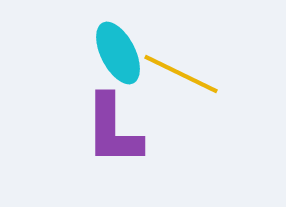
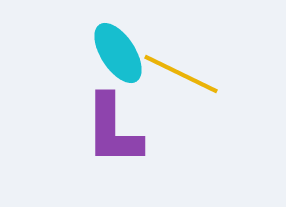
cyan ellipse: rotated 6 degrees counterclockwise
